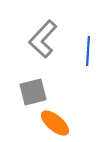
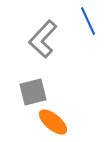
blue line: moved 30 px up; rotated 28 degrees counterclockwise
orange ellipse: moved 2 px left, 1 px up
